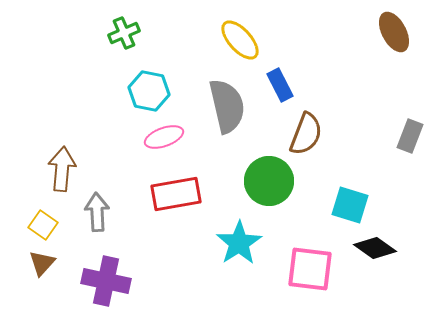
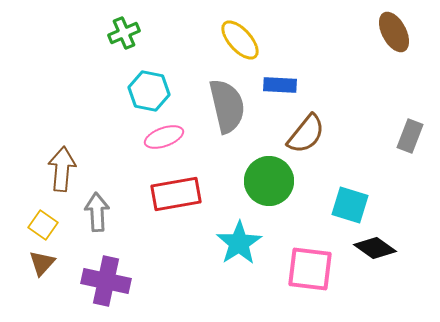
blue rectangle: rotated 60 degrees counterclockwise
brown semicircle: rotated 18 degrees clockwise
